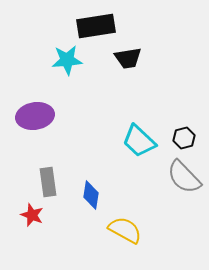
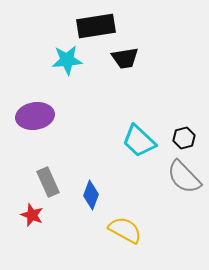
black trapezoid: moved 3 px left
gray rectangle: rotated 16 degrees counterclockwise
blue diamond: rotated 12 degrees clockwise
